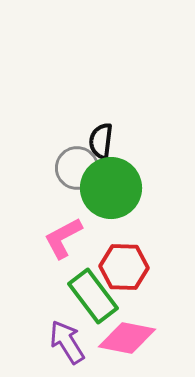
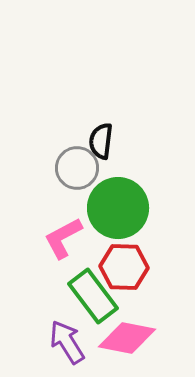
green circle: moved 7 px right, 20 px down
